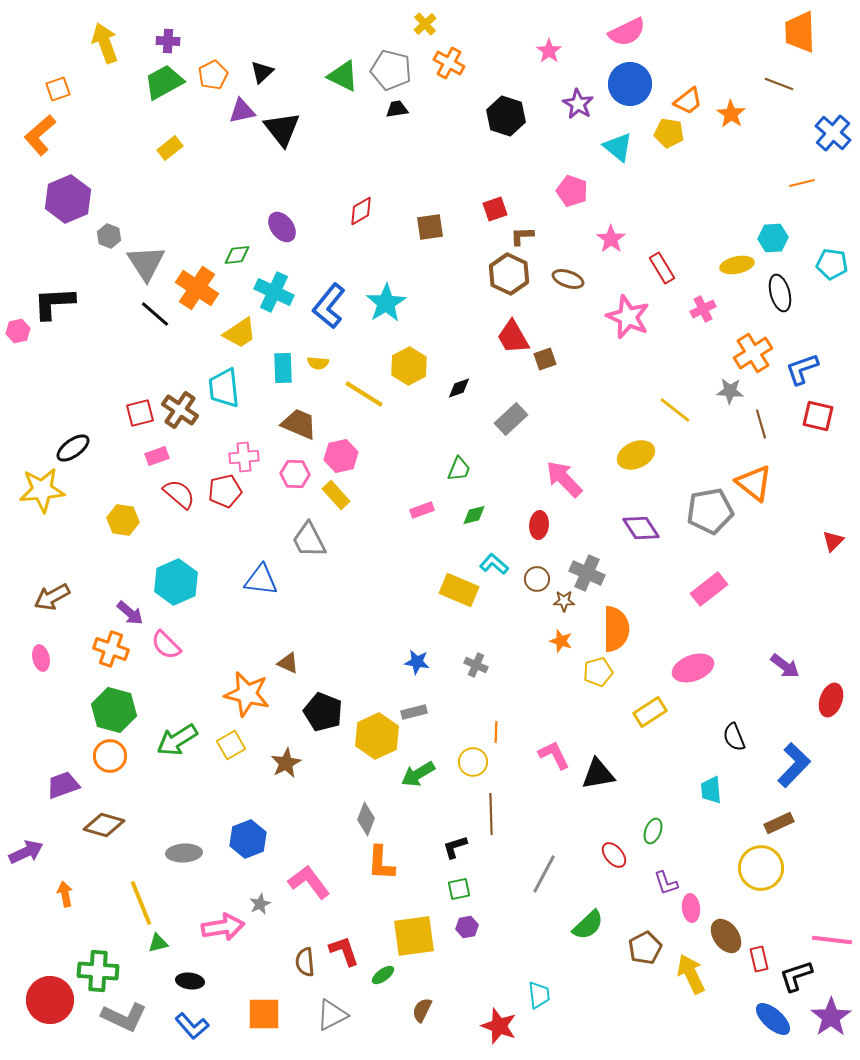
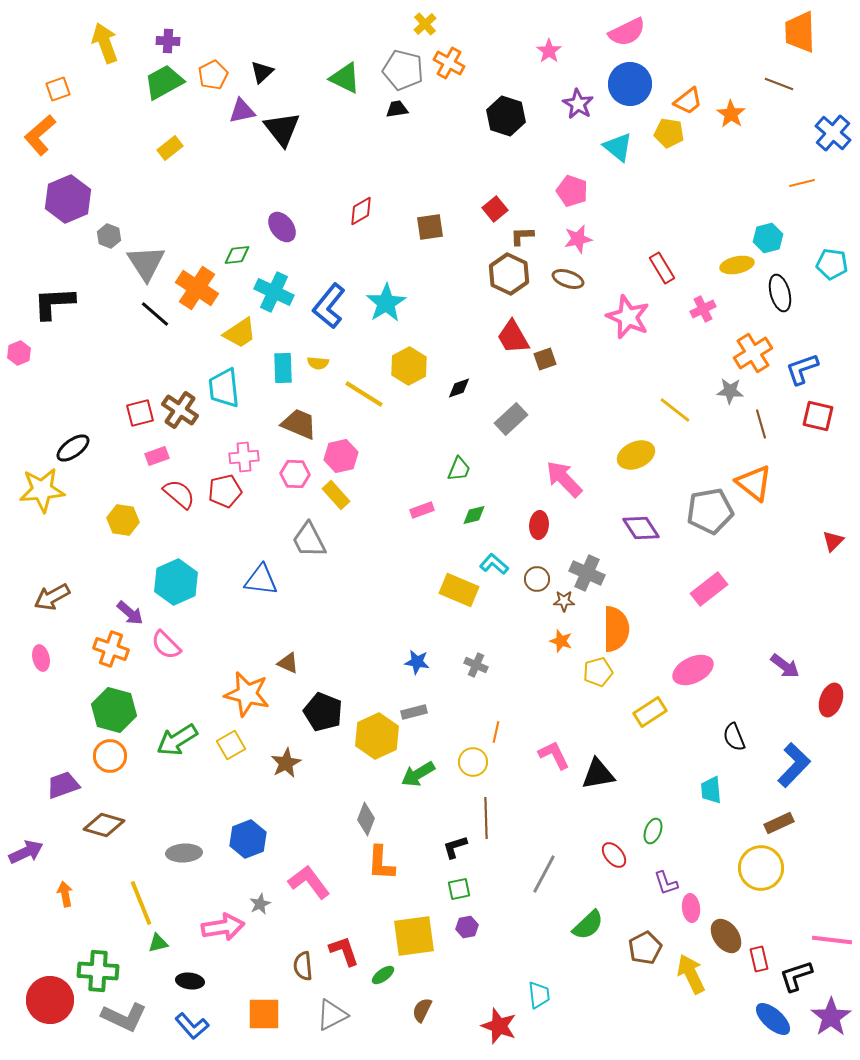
gray pentagon at (391, 70): moved 12 px right
green triangle at (343, 76): moved 2 px right, 2 px down
red square at (495, 209): rotated 20 degrees counterclockwise
cyan hexagon at (773, 238): moved 5 px left; rotated 12 degrees counterclockwise
pink star at (611, 239): moved 33 px left; rotated 24 degrees clockwise
pink hexagon at (18, 331): moved 1 px right, 22 px down; rotated 10 degrees counterclockwise
pink ellipse at (693, 668): moved 2 px down; rotated 6 degrees counterclockwise
orange line at (496, 732): rotated 10 degrees clockwise
brown line at (491, 814): moved 5 px left, 4 px down
brown semicircle at (305, 962): moved 2 px left, 4 px down
